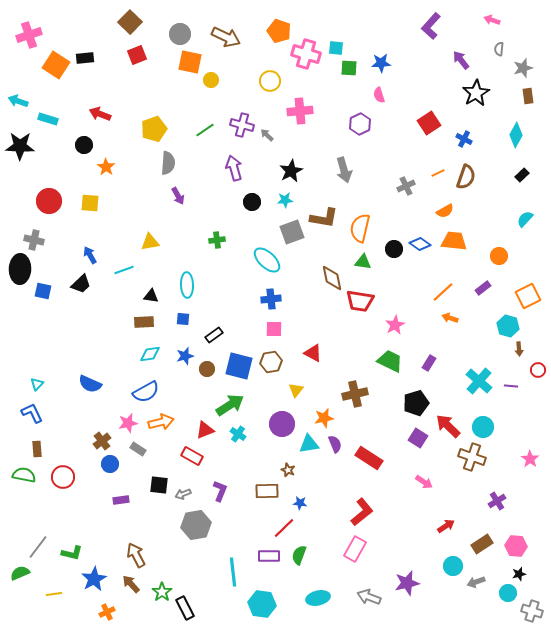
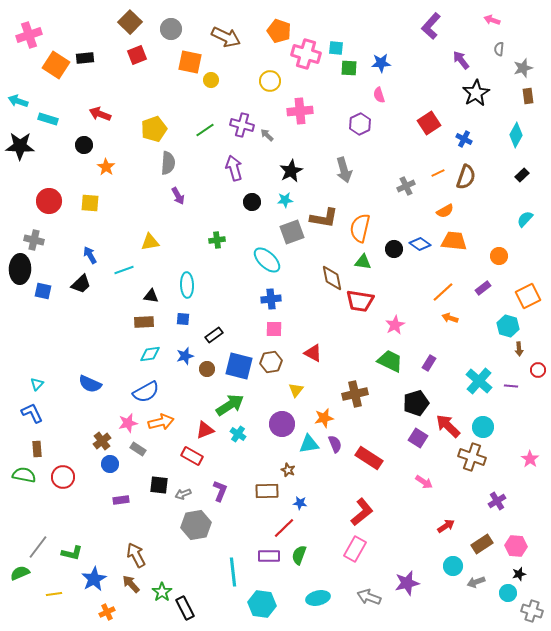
gray circle at (180, 34): moved 9 px left, 5 px up
